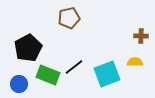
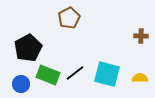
brown pentagon: rotated 15 degrees counterclockwise
yellow semicircle: moved 5 px right, 16 px down
black line: moved 1 px right, 6 px down
cyan square: rotated 36 degrees clockwise
blue circle: moved 2 px right
